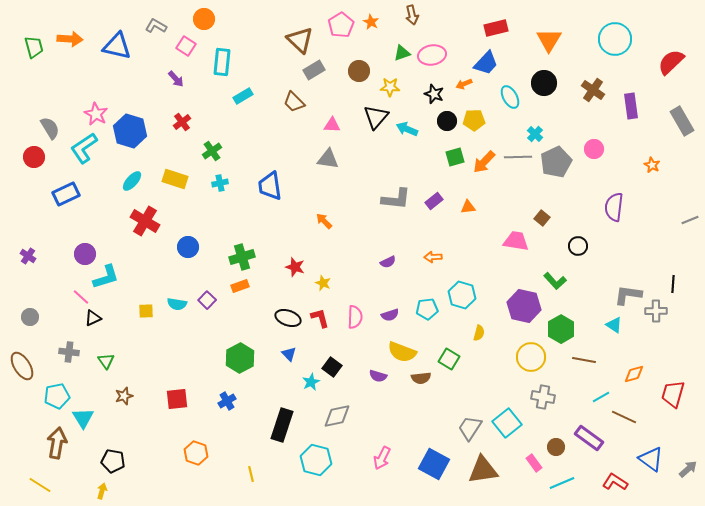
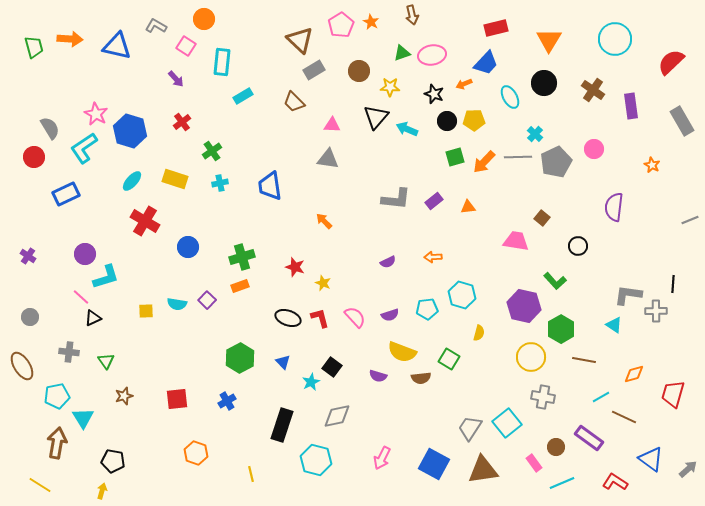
pink semicircle at (355, 317): rotated 45 degrees counterclockwise
blue triangle at (289, 354): moved 6 px left, 8 px down
